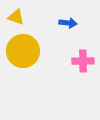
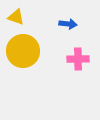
blue arrow: moved 1 px down
pink cross: moved 5 px left, 2 px up
